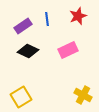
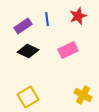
yellow square: moved 7 px right
